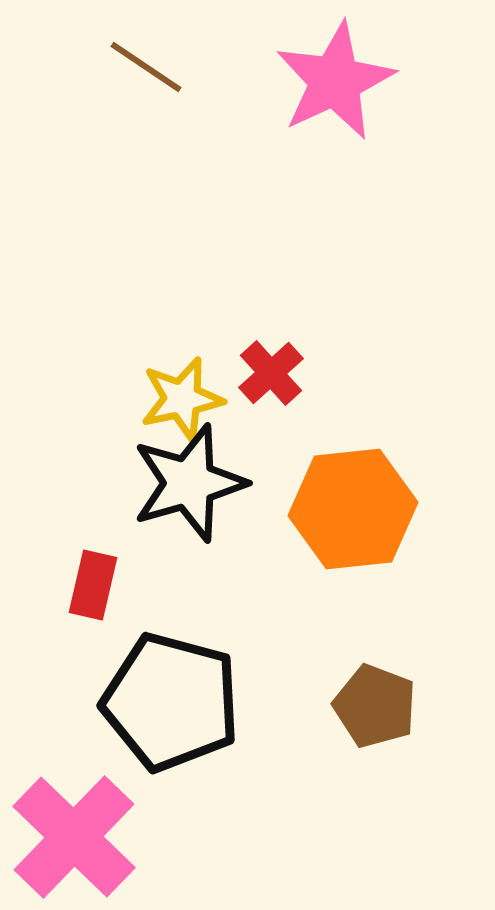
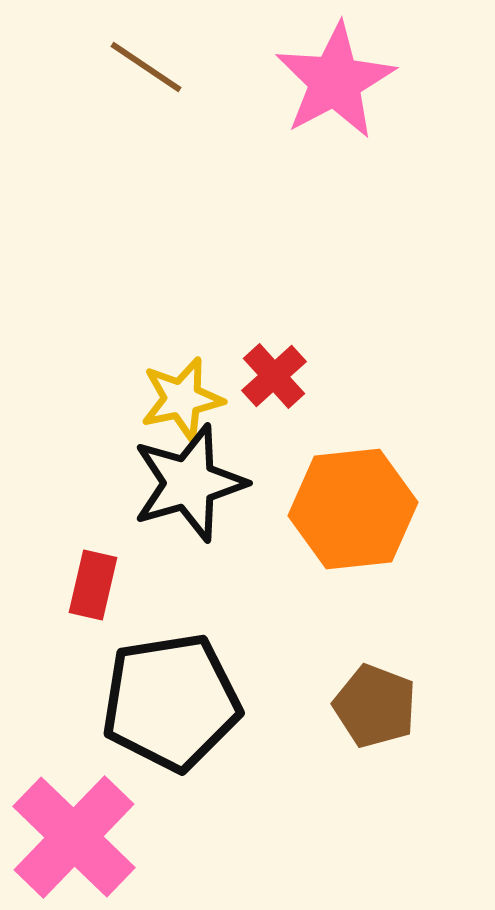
pink star: rotated 3 degrees counterclockwise
red cross: moved 3 px right, 3 px down
black pentagon: rotated 24 degrees counterclockwise
